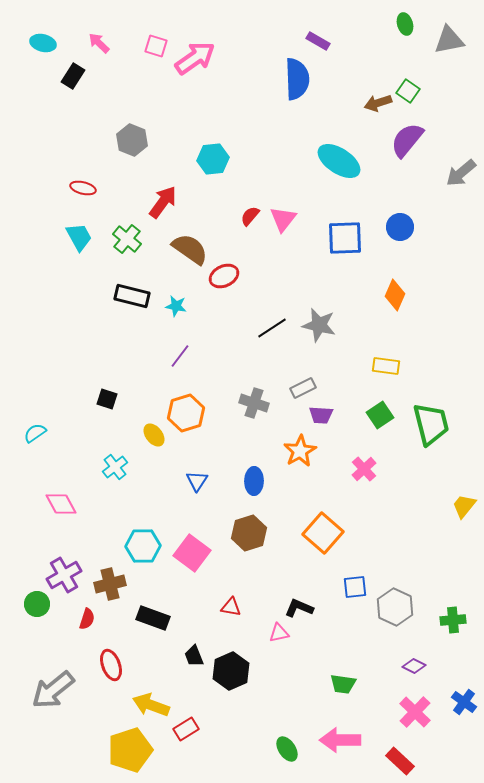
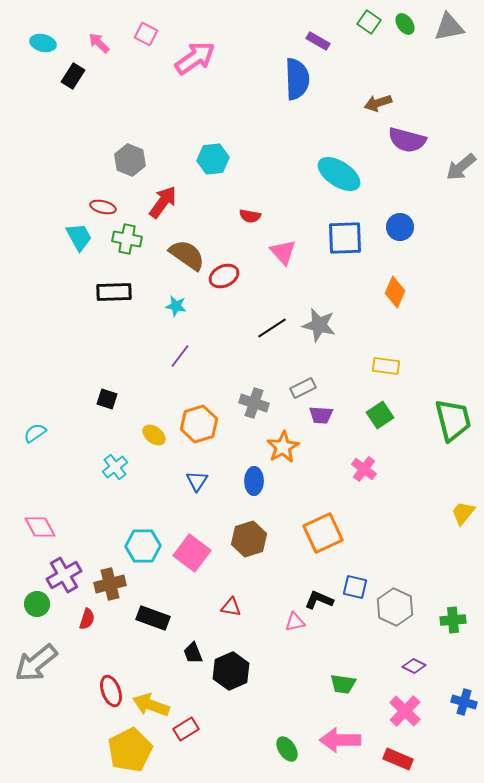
green ellipse at (405, 24): rotated 20 degrees counterclockwise
gray triangle at (449, 40): moved 13 px up
pink square at (156, 46): moved 10 px left, 12 px up; rotated 10 degrees clockwise
green square at (408, 91): moved 39 px left, 69 px up
gray hexagon at (132, 140): moved 2 px left, 20 px down
purple semicircle at (407, 140): rotated 114 degrees counterclockwise
cyan ellipse at (339, 161): moved 13 px down
gray arrow at (461, 173): moved 6 px up
red ellipse at (83, 188): moved 20 px right, 19 px down
red semicircle at (250, 216): rotated 120 degrees counterclockwise
pink triangle at (283, 219): moved 33 px down; rotated 20 degrees counterclockwise
green cross at (127, 239): rotated 28 degrees counterclockwise
brown semicircle at (190, 249): moved 3 px left, 6 px down
orange diamond at (395, 295): moved 3 px up
black rectangle at (132, 296): moved 18 px left, 4 px up; rotated 16 degrees counterclockwise
orange hexagon at (186, 413): moved 13 px right, 11 px down
green trapezoid at (431, 424): moved 22 px right, 4 px up
yellow ellipse at (154, 435): rotated 15 degrees counterclockwise
orange star at (300, 451): moved 17 px left, 4 px up
pink cross at (364, 469): rotated 10 degrees counterclockwise
pink diamond at (61, 504): moved 21 px left, 23 px down
yellow trapezoid at (464, 506): moved 1 px left, 7 px down
brown hexagon at (249, 533): moved 6 px down
orange square at (323, 533): rotated 24 degrees clockwise
blue square at (355, 587): rotated 20 degrees clockwise
black L-shape at (299, 608): moved 20 px right, 8 px up
pink triangle at (279, 633): moved 16 px right, 11 px up
black trapezoid at (194, 656): moved 1 px left, 3 px up
red ellipse at (111, 665): moved 26 px down
gray arrow at (53, 690): moved 17 px left, 27 px up
blue cross at (464, 702): rotated 20 degrees counterclockwise
pink cross at (415, 712): moved 10 px left, 1 px up
yellow pentagon at (130, 750): rotated 9 degrees counterclockwise
red rectangle at (400, 761): moved 2 px left, 2 px up; rotated 20 degrees counterclockwise
